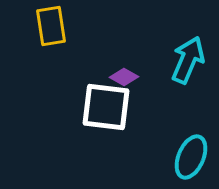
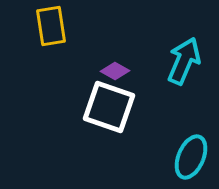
cyan arrow: moved 4 px left, 1 px down
purple diamond: moved 9 px left, 6 px up
white square: moved 3 px right; rotated 12 degrees clockwise
